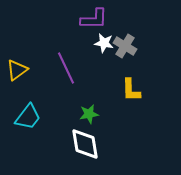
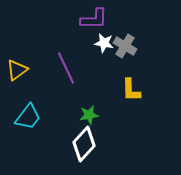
green star: moved 1 px down
white diamond: moved 1 px left; rotated 52 degrees clockwise
